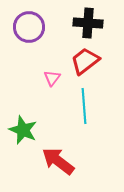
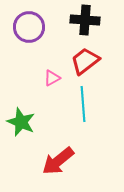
black cross: moved 3 px left, 3 px up
pink triangle: rotated 24 degrees clockwise
cyan line: moved 1 px left, 2 px up
green star: moved 2 px left, 8 px up
red arrow: rotated 76 degrees counterclockwise
